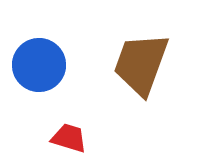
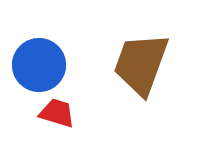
red trapezoid: moved 12 px left, 25 px up
